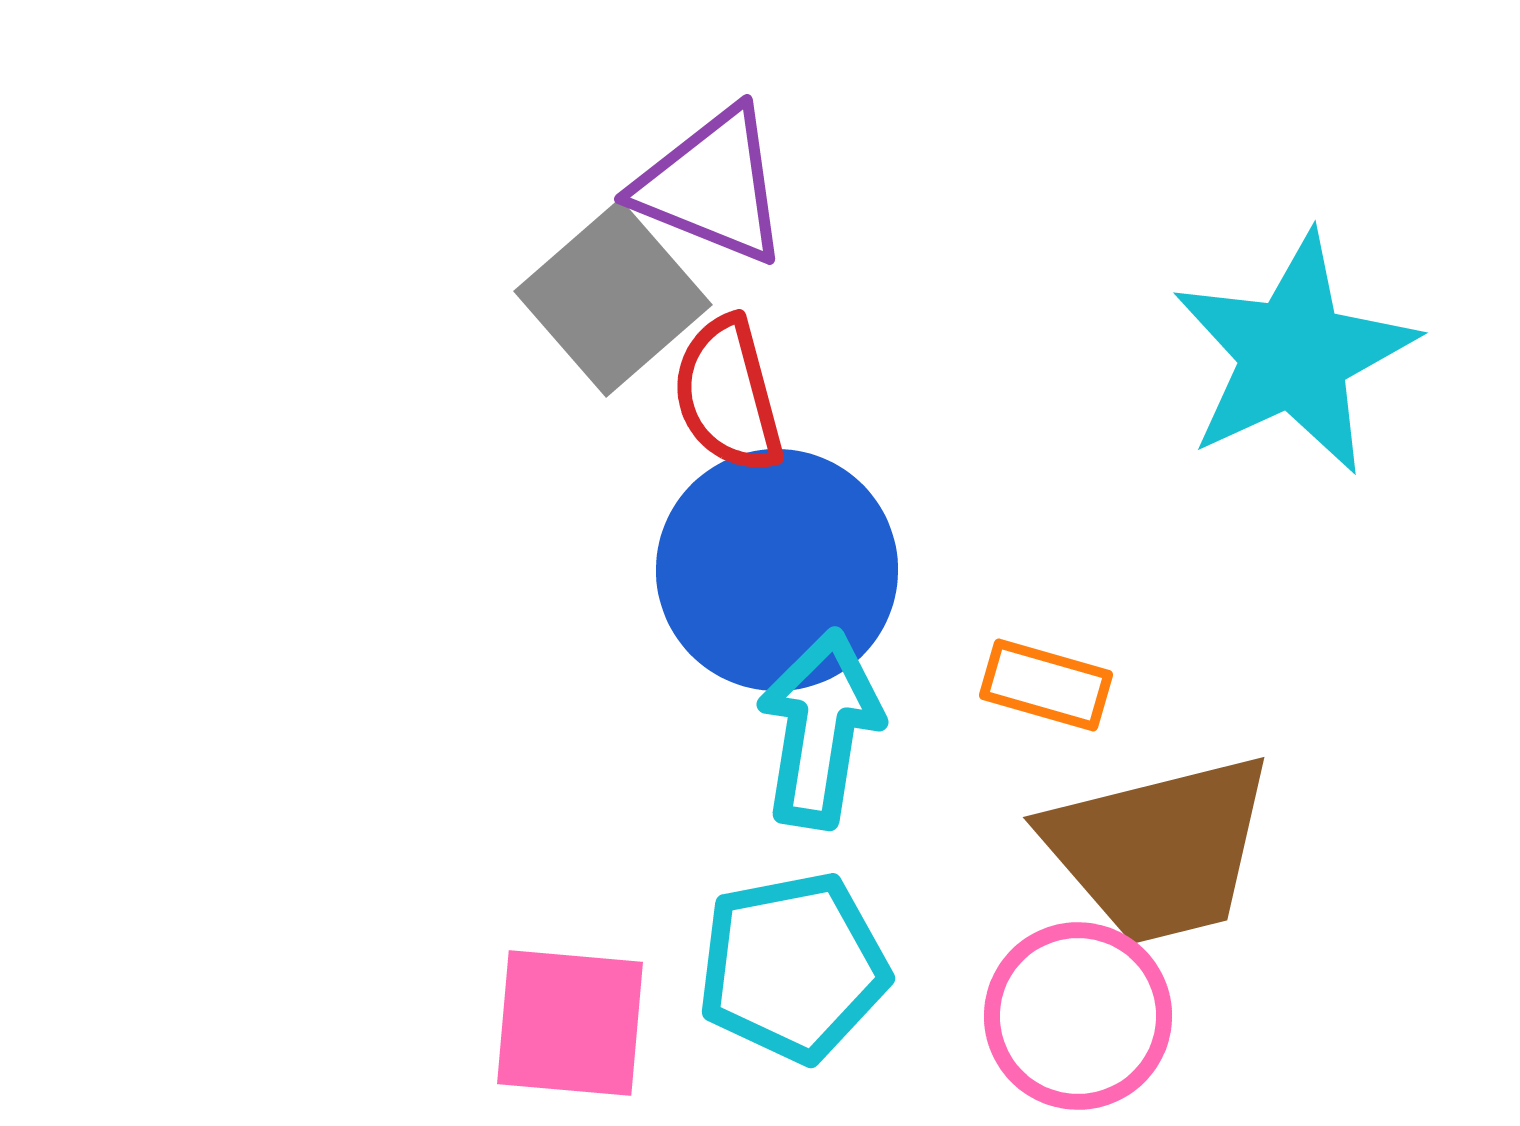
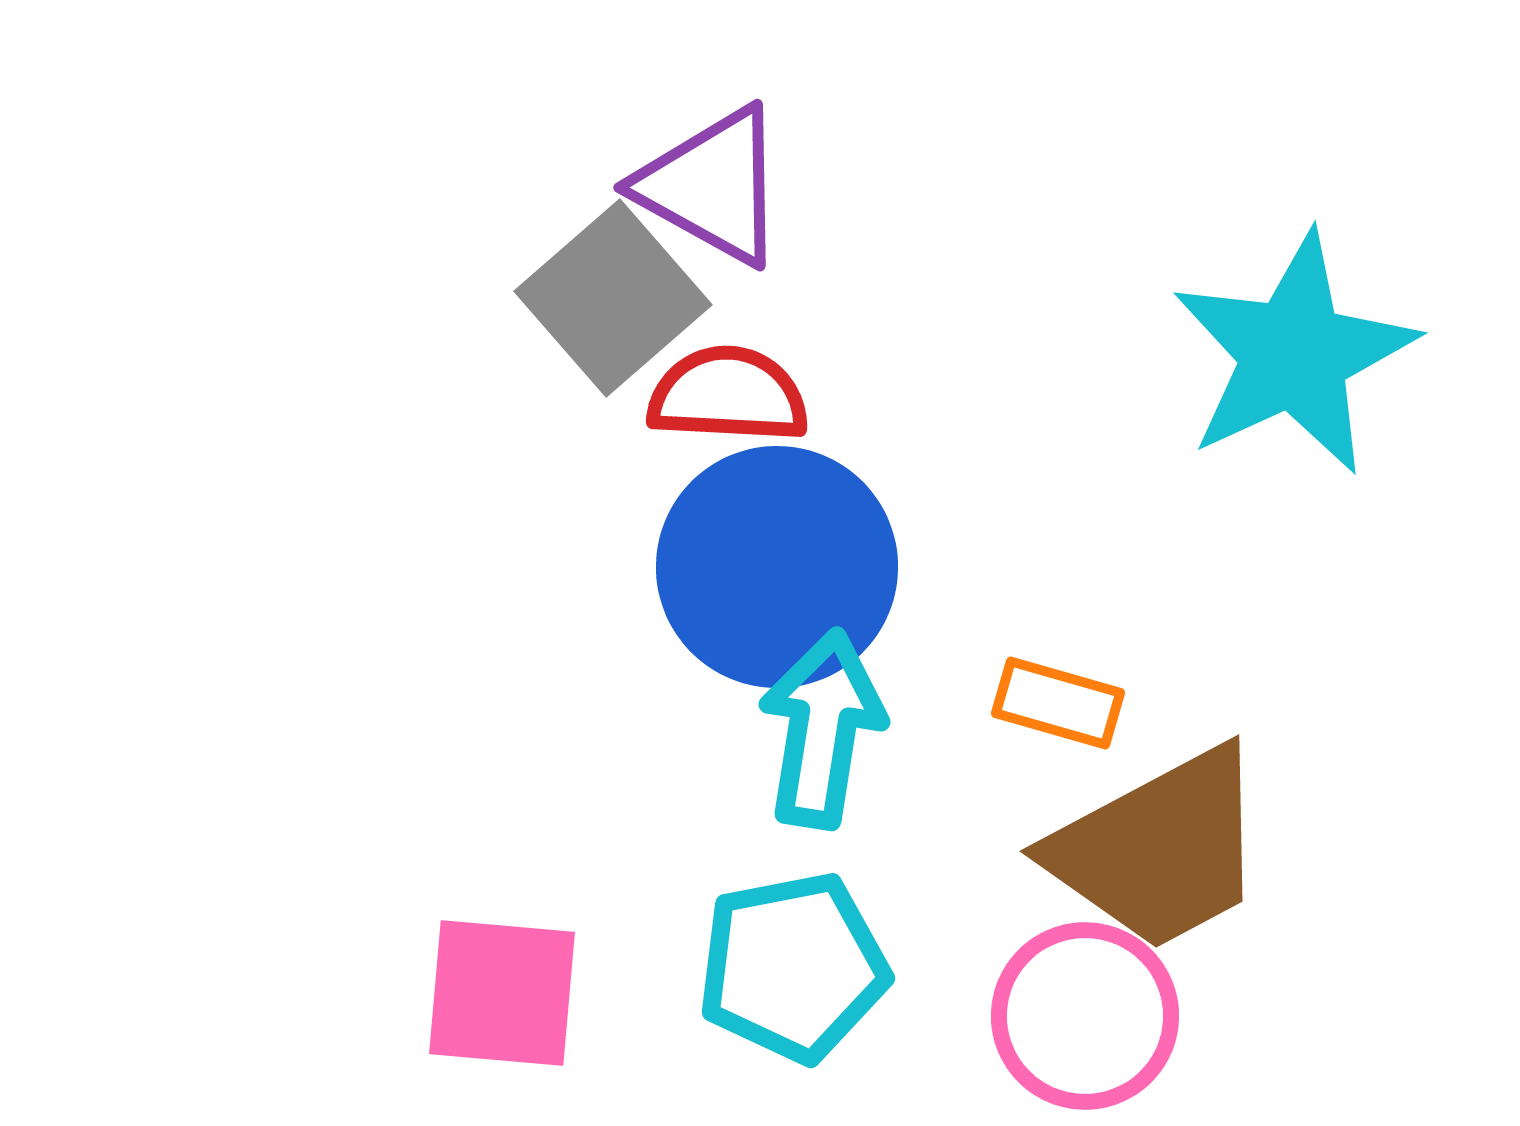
purple triangle: rotated 7 degrees clockwise
red semicircle: rotated 108 degrees clockwise
blue circle: moved 3 px up
orange rectangle: moved 12 px right, 18 px down
cyan arrow: moved 2 px right
brown trapezoid: rotated 14 degrees counterclockwise
pink circle: moved 7 px right
pink square: moved 68 px left, 30 px up
